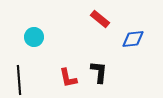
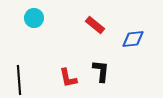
red rectangle: moved 5 px left, 6 px down
cyan circle: moved 19 px up
black L-shape: moved 2 px right, 1 px up
